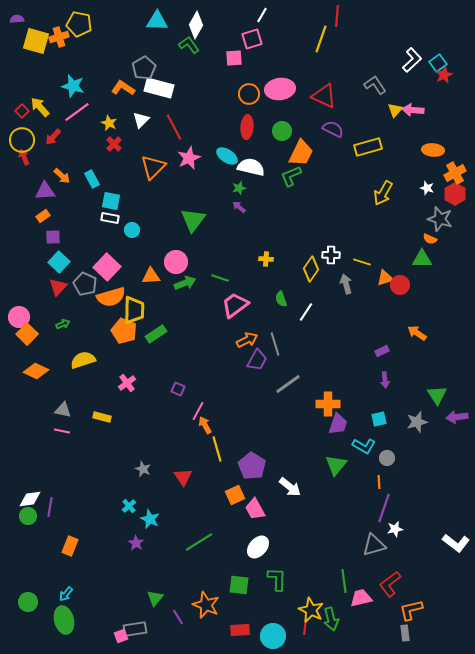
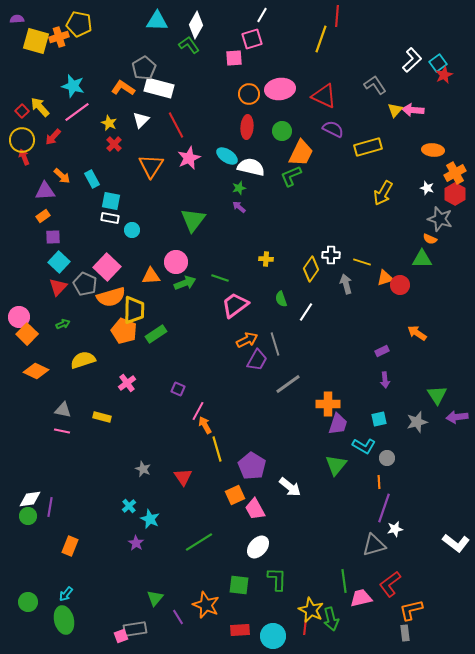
red line at (174, 127): moved 2 px right, 2 px up
orange triangle at (153, 167): moved 2 px left, 1 px up; rotated 12 degrees counterclockwise
